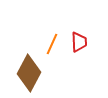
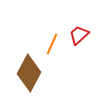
red trapezoid: moved 7 px up; rotated 130 degrees counterclockwise
